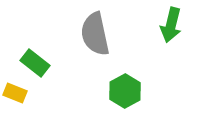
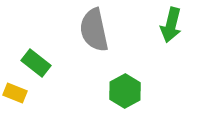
gray semicircle: moved 1 px left, 4 px up
green rectangle: moved 1 px right
